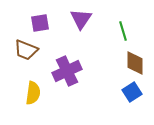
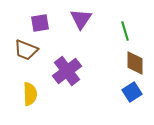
green line: moved 2 px right
purple cross: rotated 12 degrees counterclockwise
yellow semicircle: moved 3 px left, 1 px down; rotated 10 degrees counterclockwise
